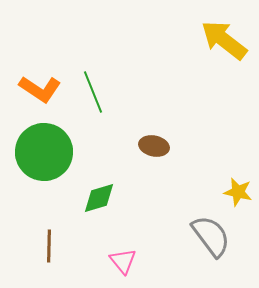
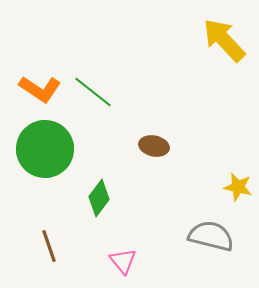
yellow arrow: rotated 9 degrees clockwise
green line: rotated 30 degrees counterclockwise
green circle: moved 1 px right, 3 px up
yellow star: moved 5 px up
green diamond: rotated 36 degrees counterclockwise
gray semicircle: rotated 39 degrees counterclockwise
brown line: rotated 20 degrees counterclockwise
